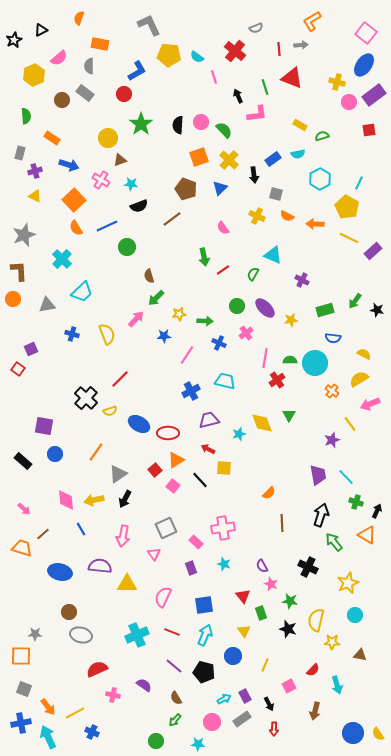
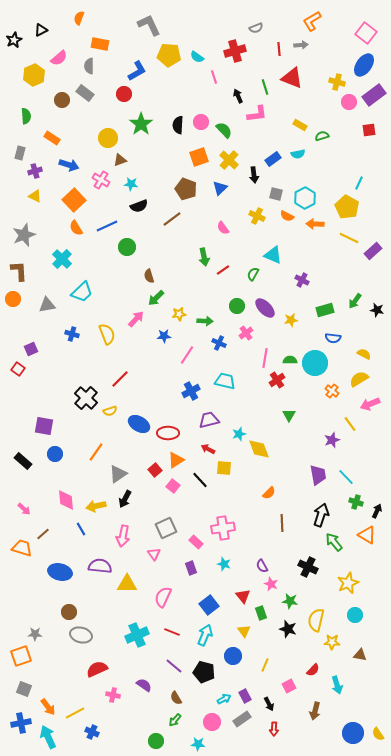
red cross at (235, 51): rotated 35 degrees clockwise
cyan hexagon at (320, 179): moved 15 px left, 19 px down
yellow diamond at (262, 423): moved 3 px left, 26 px down
yellow arrow at (94, 500): moved 2 px right, 6 px down
blue square at (204, 605): moved 5 px right; rotated 30 degrees counterclockwise
orange square at (21, 656): rotated 20 degrees counterclockwise
